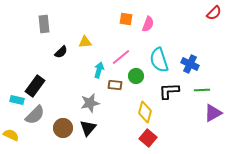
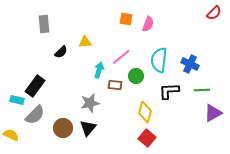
cyan semicircle: rotated 25 degrees clockwise
red square: moved 1 px left
